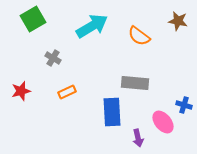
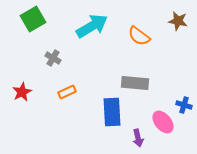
red star: moved 1 px right, 1 px down; rotated 12 degrees counterclockwise
